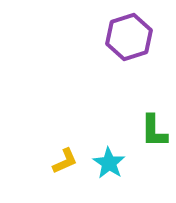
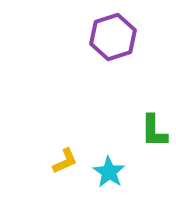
purple hexagon: moved 16 px left
cyan star: moved 9 px down
